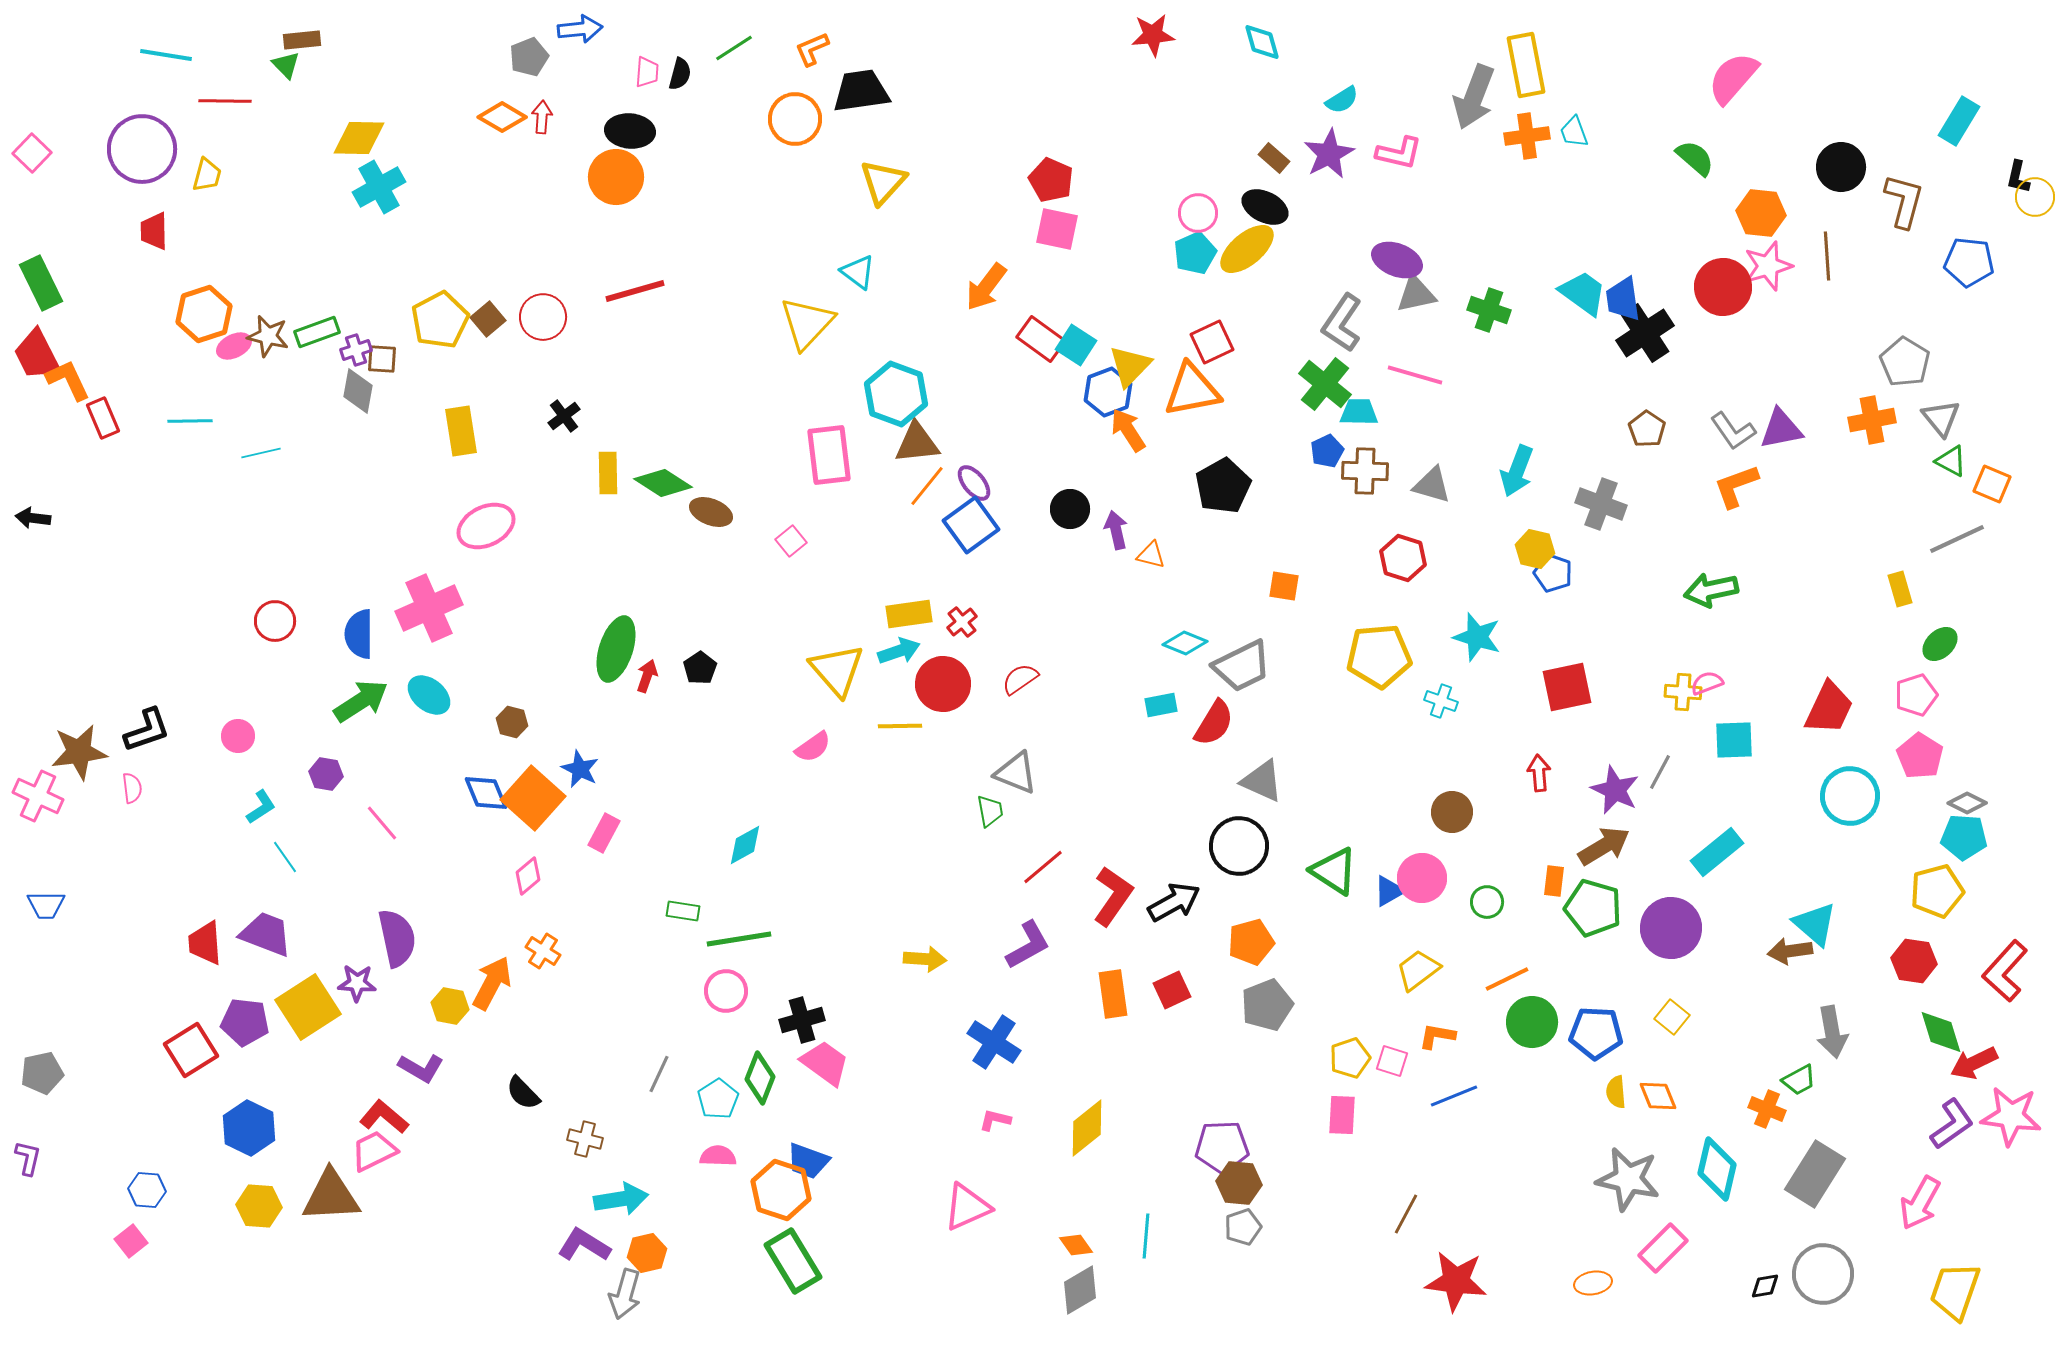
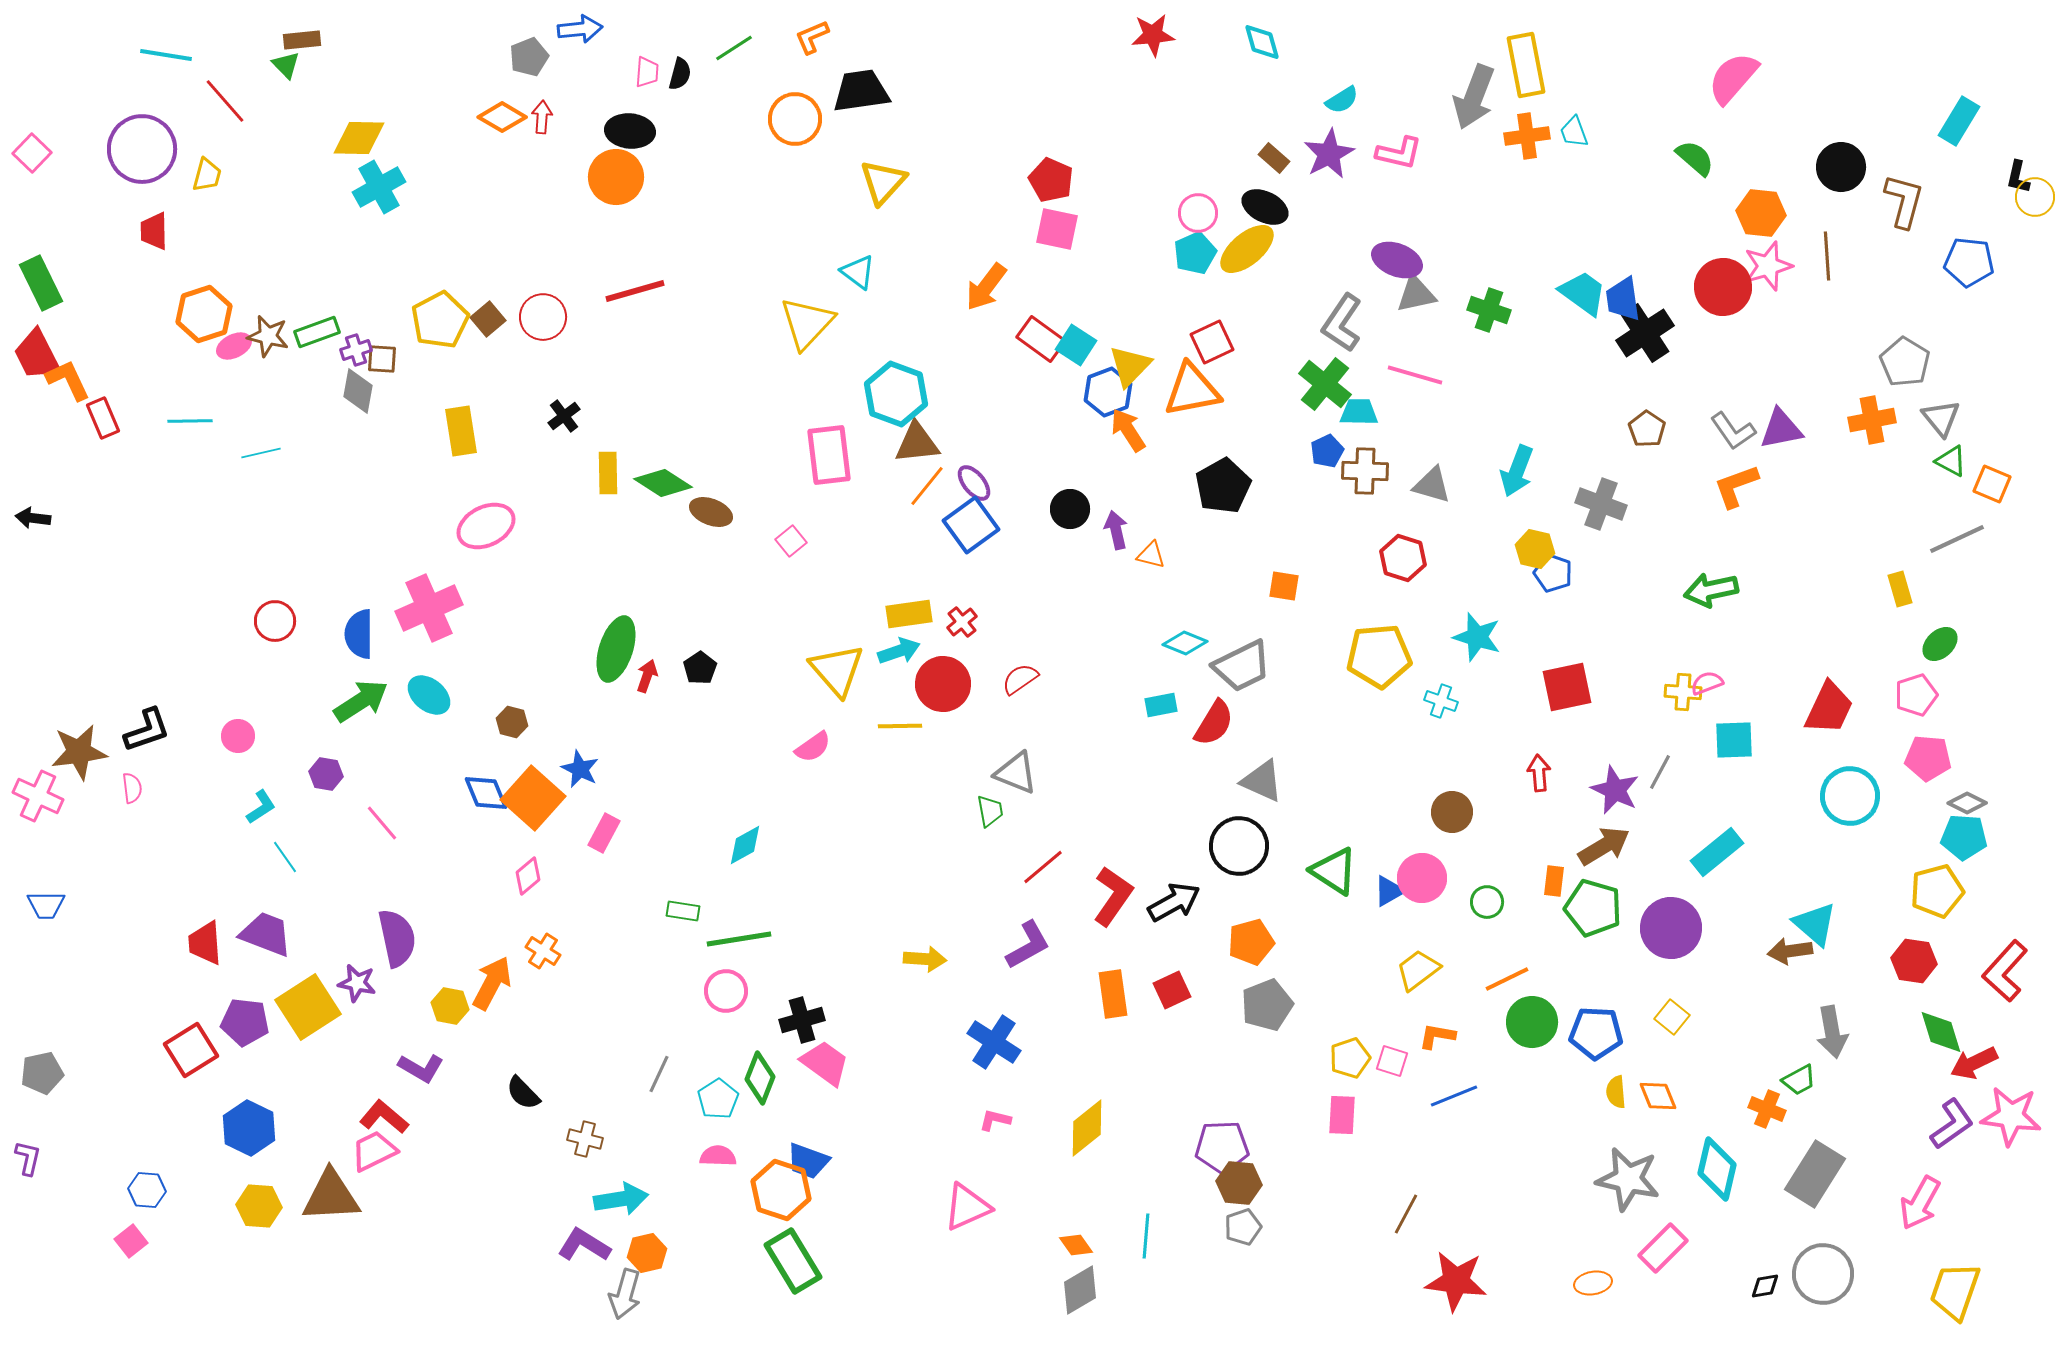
orange L-shape at (812, 49): moved 12 px up
red line at (225, 101): rotated 48 degrees clockwise
pink pentagon at (1920, 756): moved 8 px right, 2 px down; rotated 27 degrees counterclockwise
purple star at (357, 983): rotated 9 degrees clockwise
